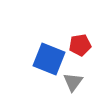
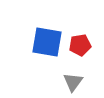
blue square: moved 2 px left, 17 px up; rotated 12 degrees counterclockwise
